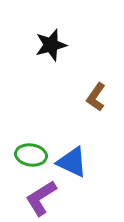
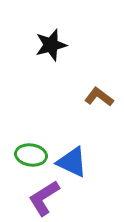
brown L-shape: moved 3 px right; rotated 92 degrees clockwise
purple L-shape: moved 3 px right
